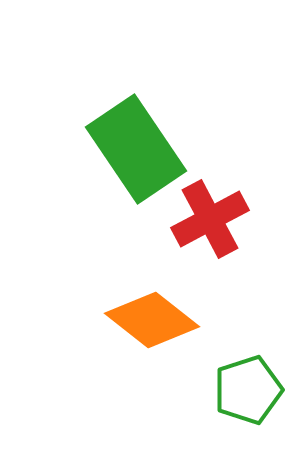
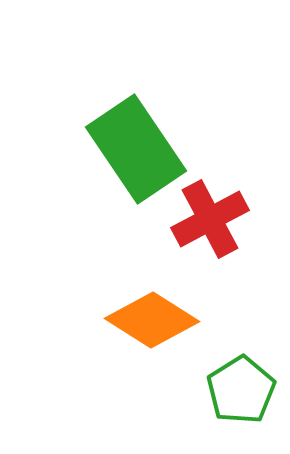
orange diamond: rotated 6 degrees counterclockwise
green pentagon: moved 7 px left; rotated 14 degrees counterclockwise
